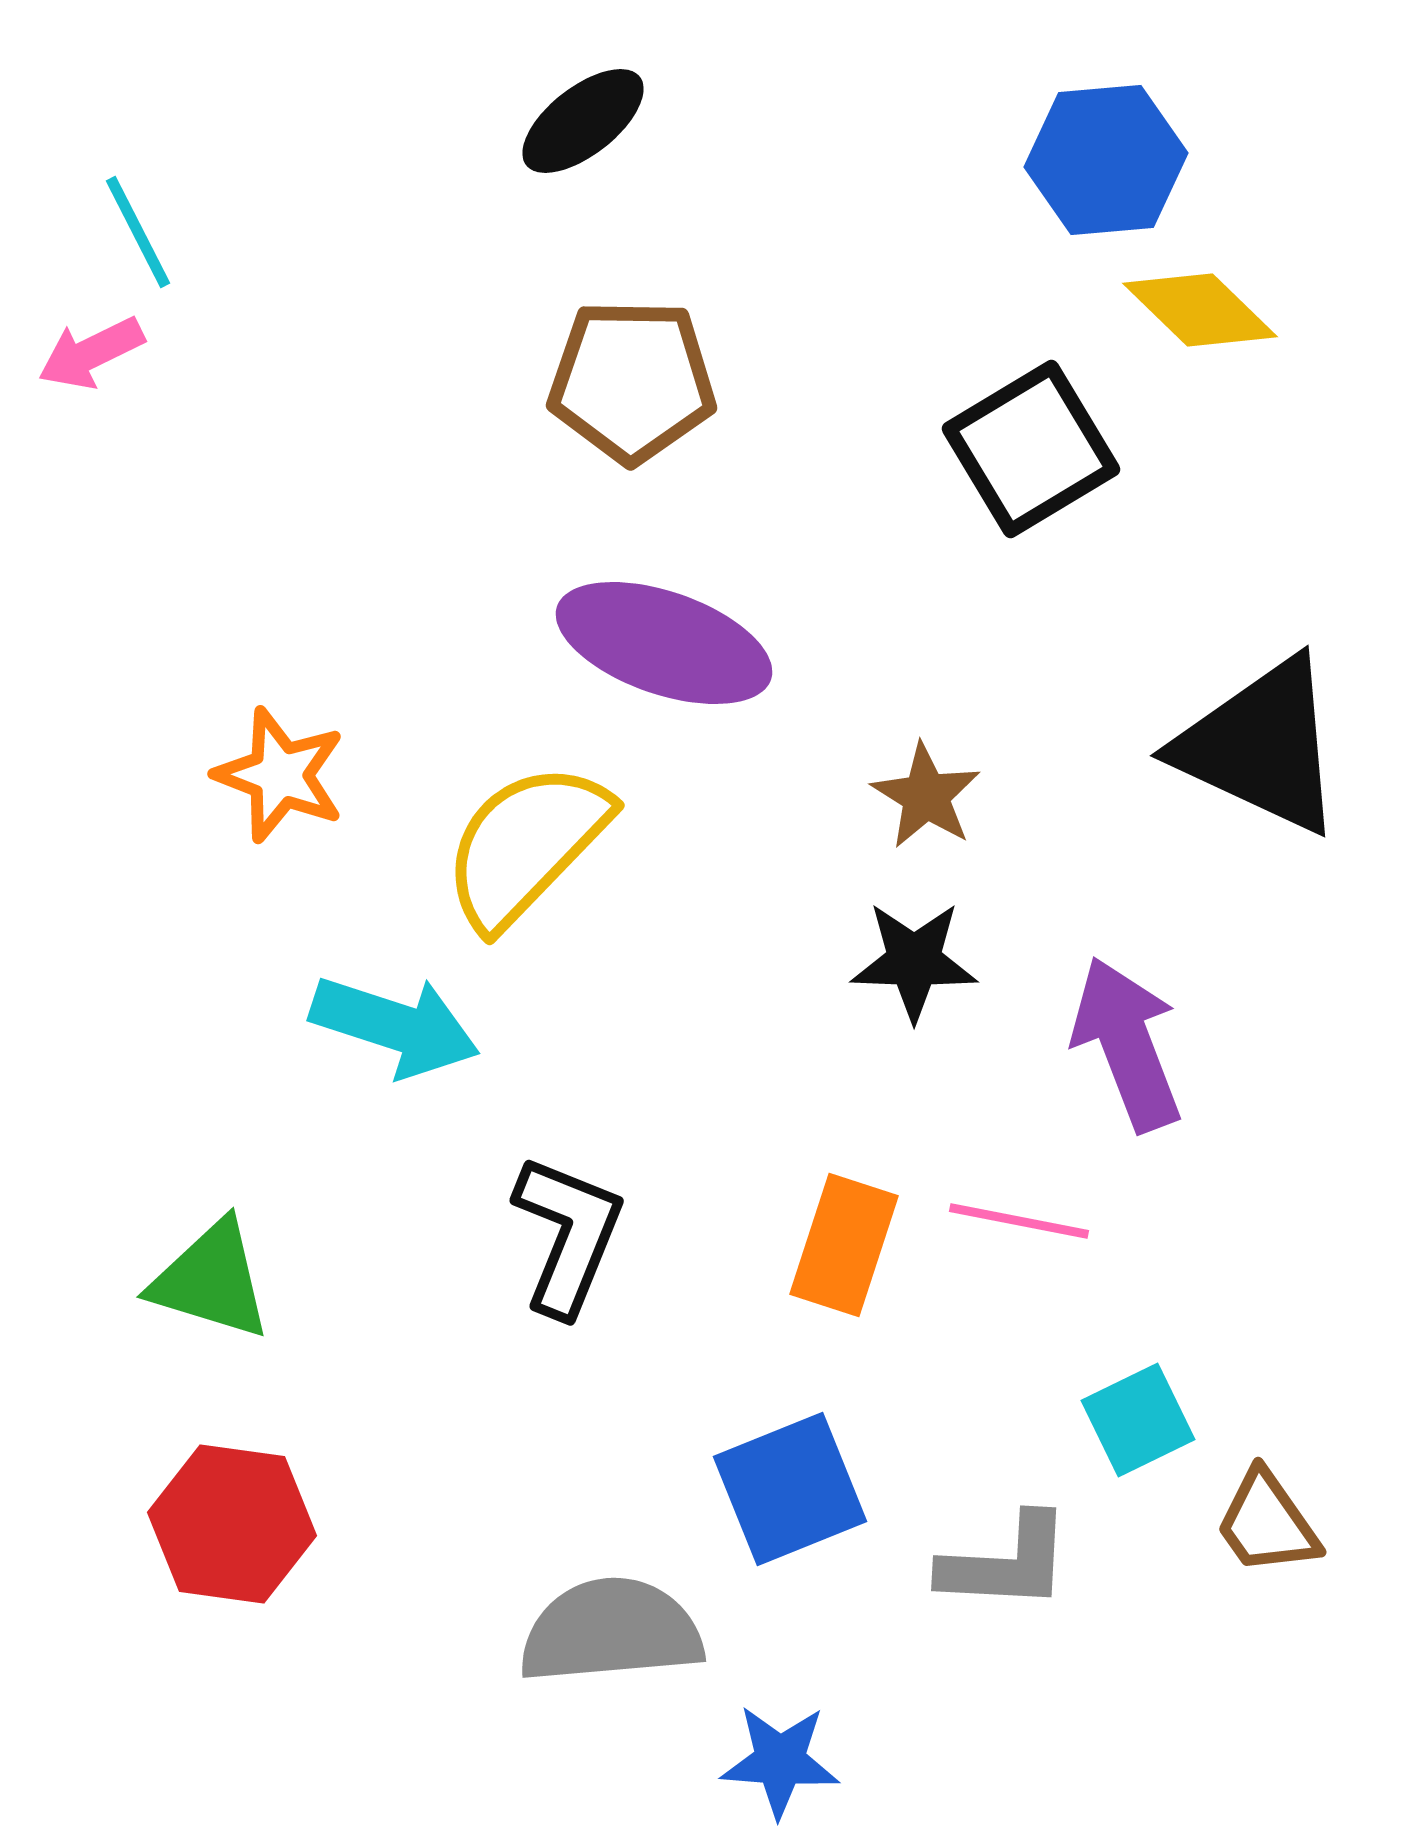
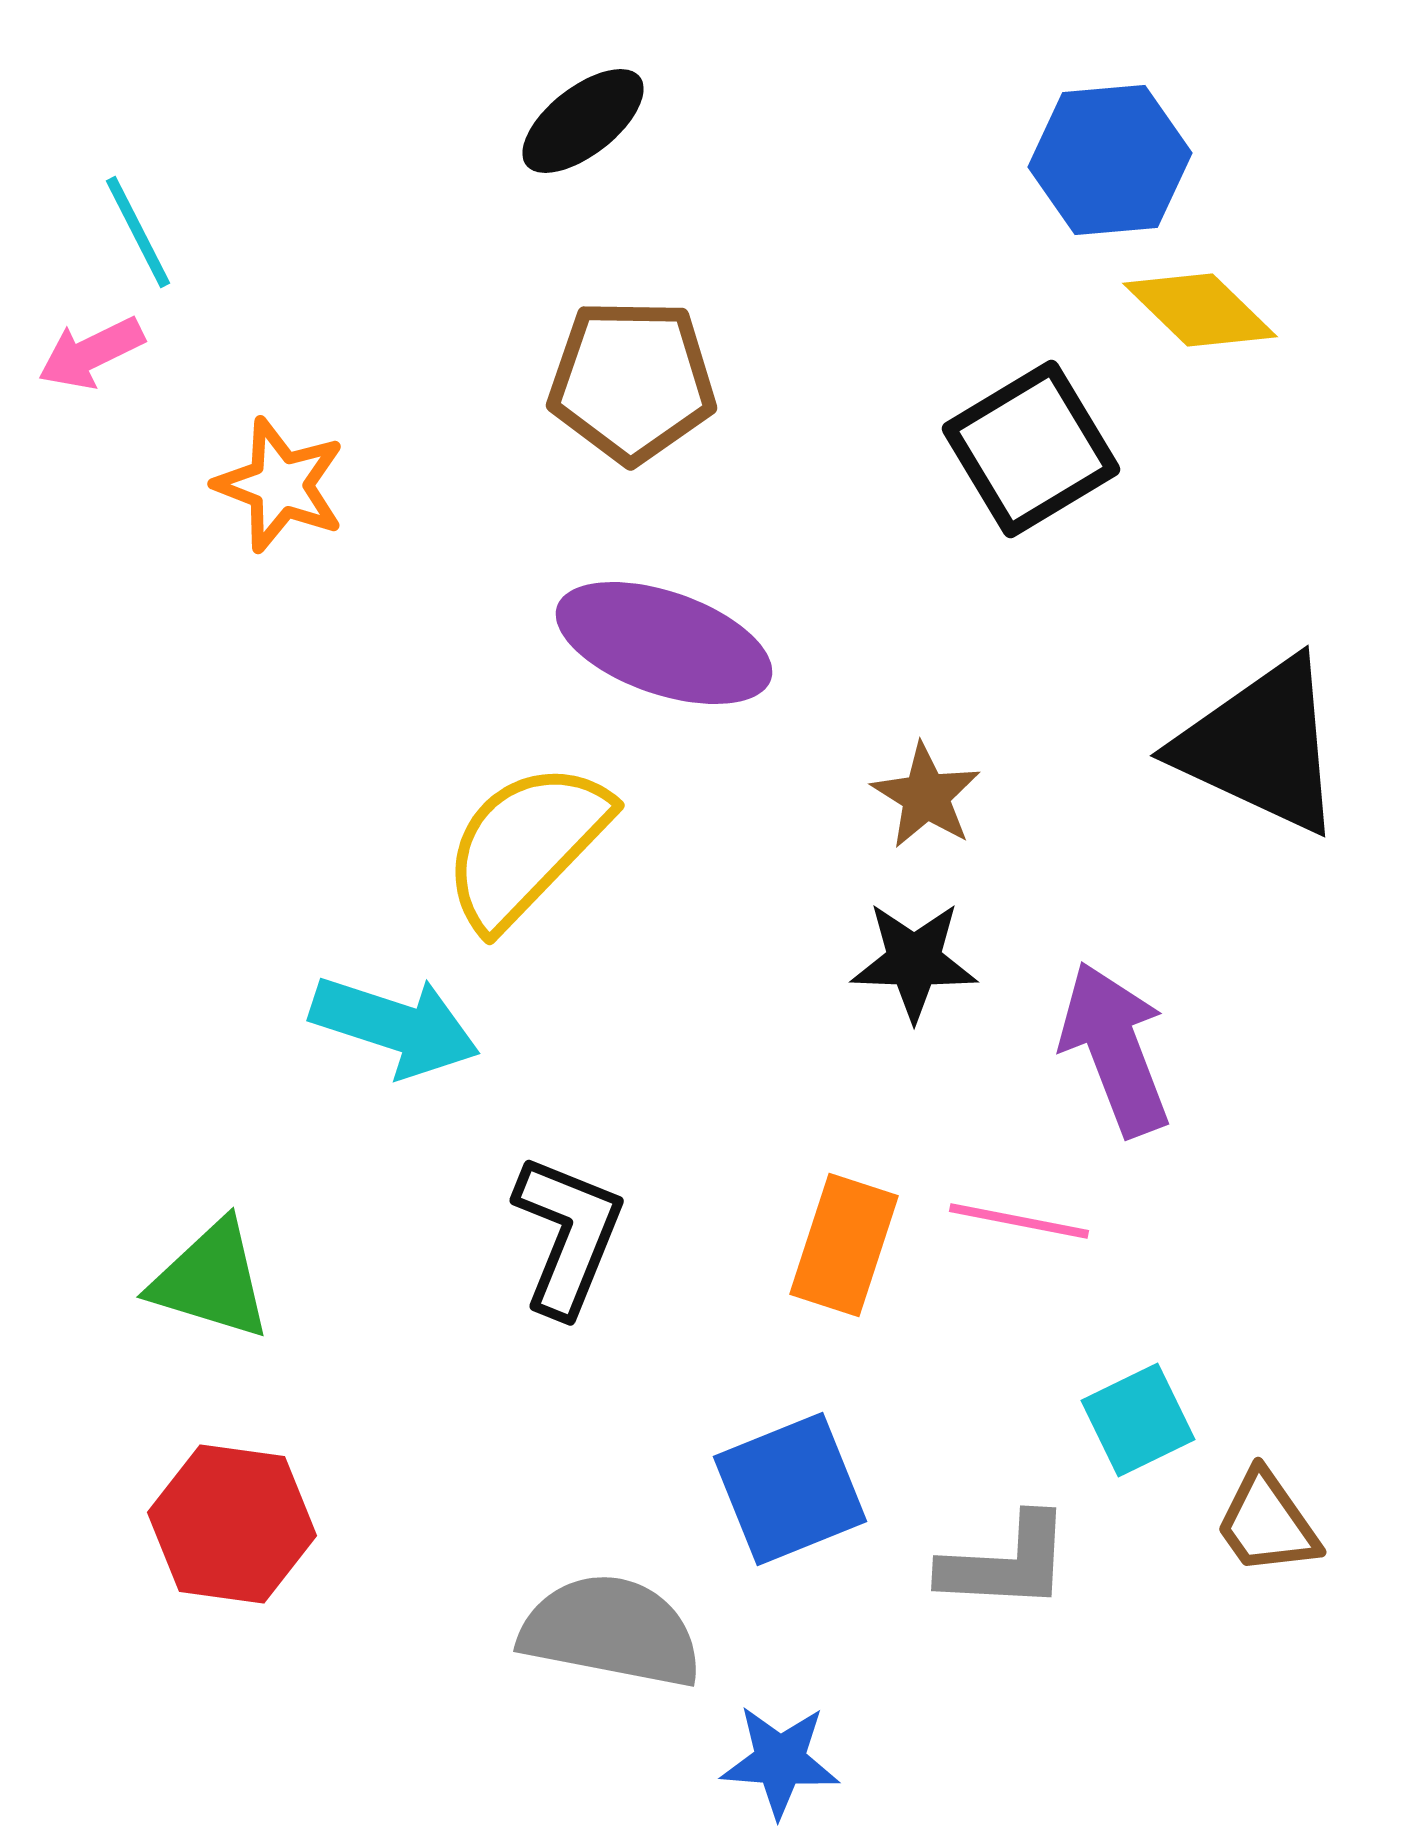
blue hexagon: moved 4 px right
orange star: moved 290 px up
purple arrow: moved 12 px left, 5 px down
gray semicircle: rotated 16 degrees clockwise
